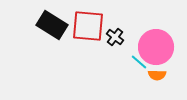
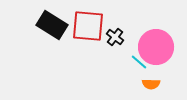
orange semicircle: moved 6 px left, 9 px down
